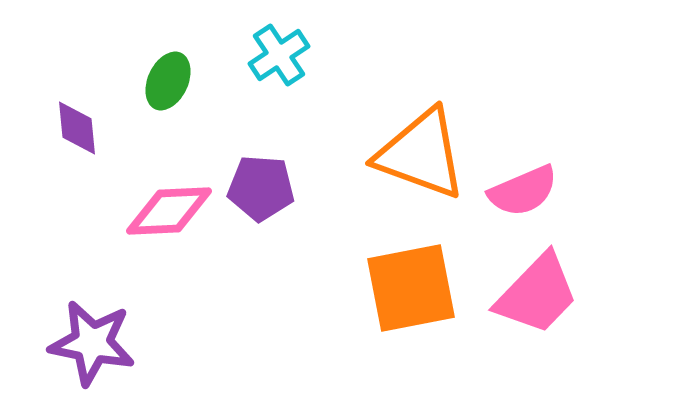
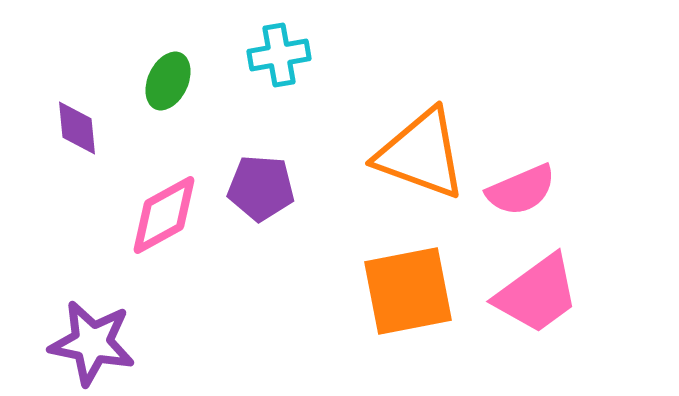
cyan cross: rotated 24 degrees clockwise
pink semicircle: moved 2 px left, 1 px up
pink diamond: moved 5 px left, 4 px down; rotated 26 degrees counterclockwise
orange square: moved 3 px left, 3 px down
pink trapezoid: rotated 10 degrees clockwise
